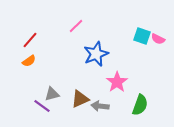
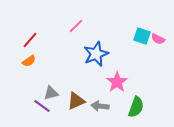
gray triangle: moved 1 px left, 1 px up
brown triangle: moved 4 px left, 2 px down
green semicircle: moved 4 px left, 2 px down
